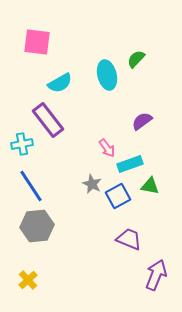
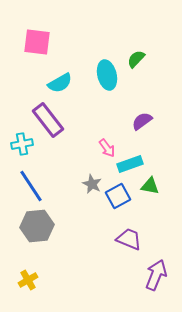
yellow cross: rotated 12 degrees clockwise
